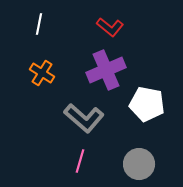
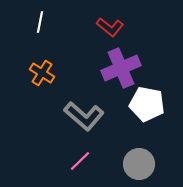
white line: moved 1 px right, 2 px up
purple cross: moved 15 px right, 2 px up
gray L-shape: moved 2 px up
pink line: rotated 30 degrees clockwise
